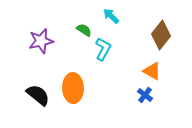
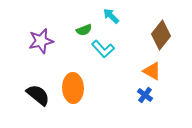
green semicircle: rotated 126 degrees clockwise
cyan L-shape: rotated 110 degrees clockwise
